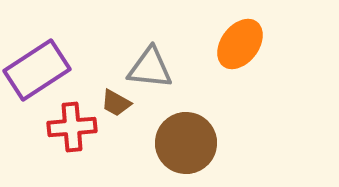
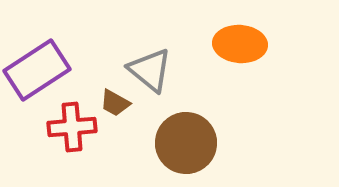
orange ellipse: rotated 57 degrees clockwise
gray triangle: moved 2 px down; rotated 33 degrees clockwise
brown trapezoid: moved 1 px left
